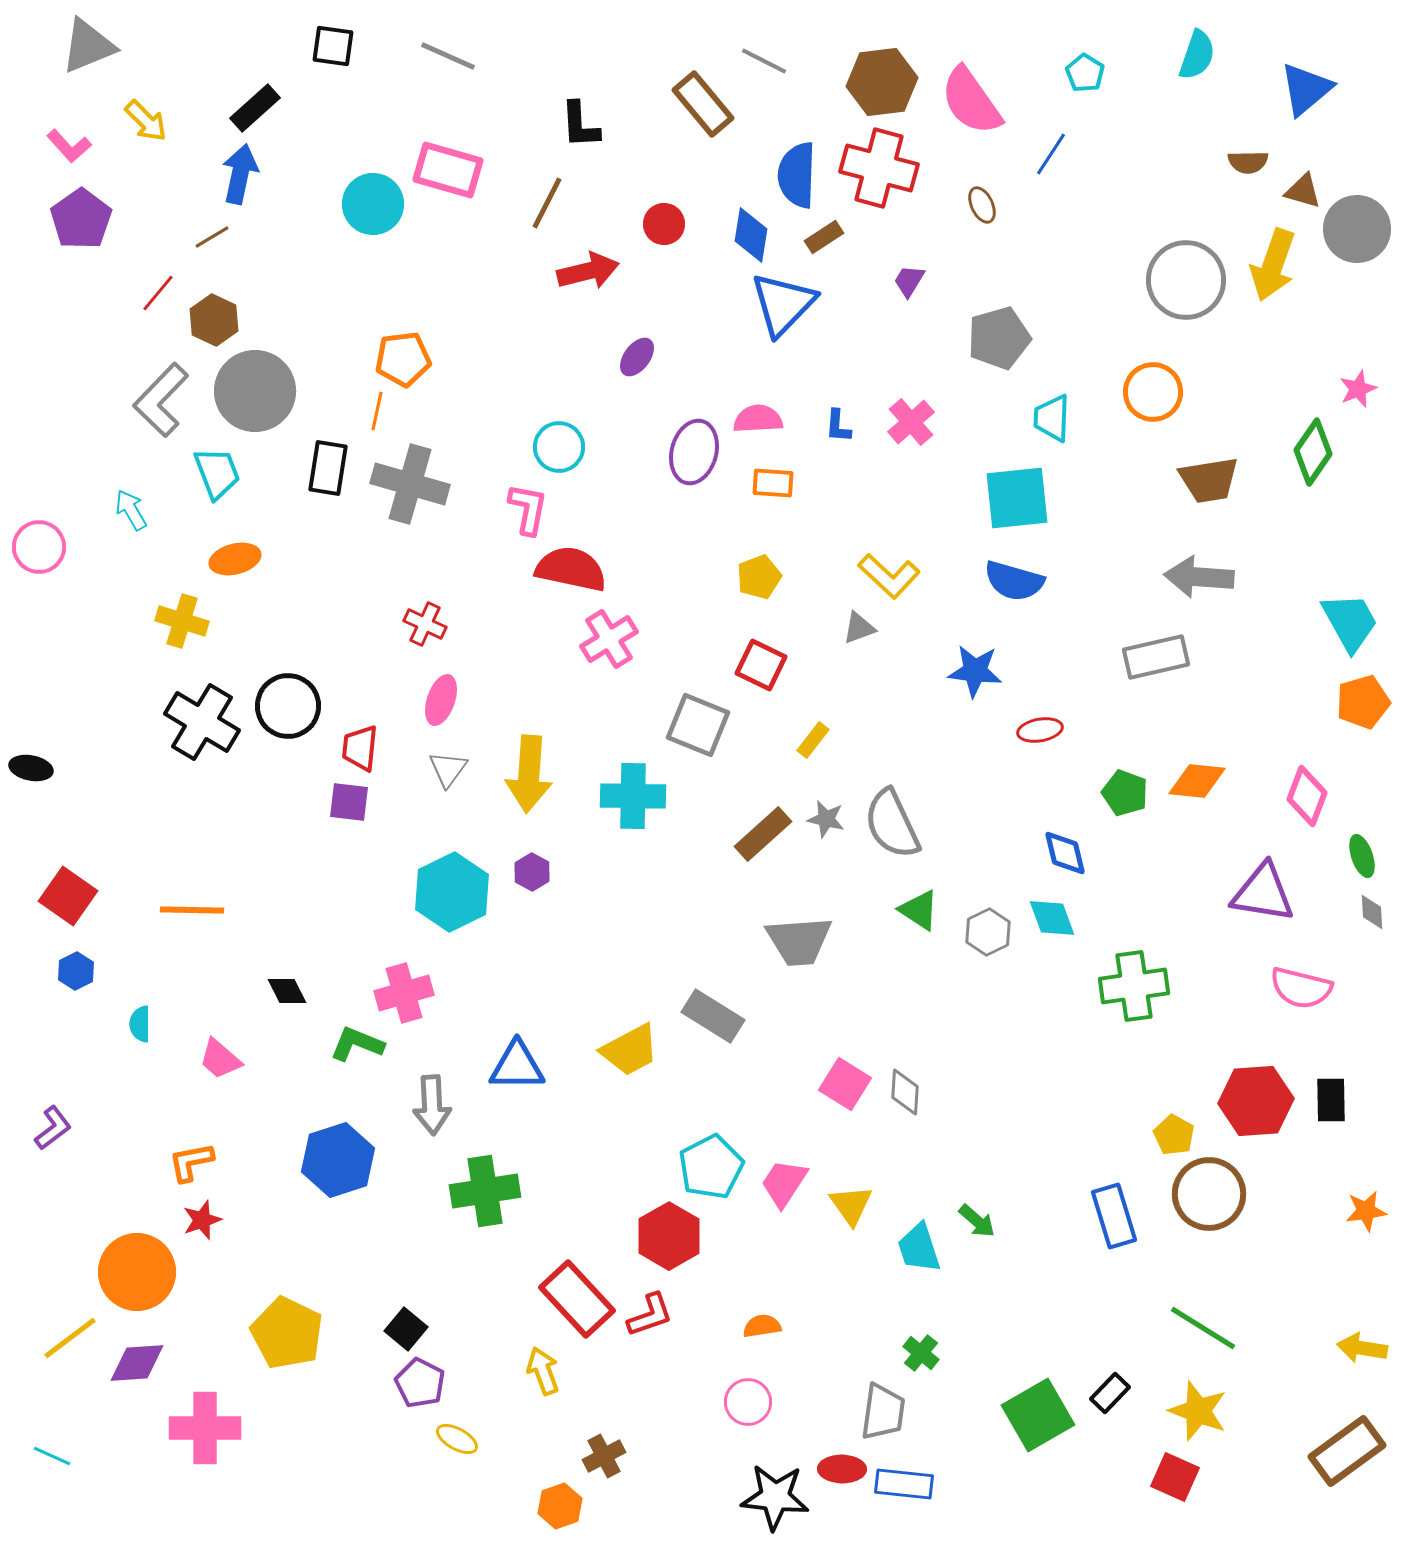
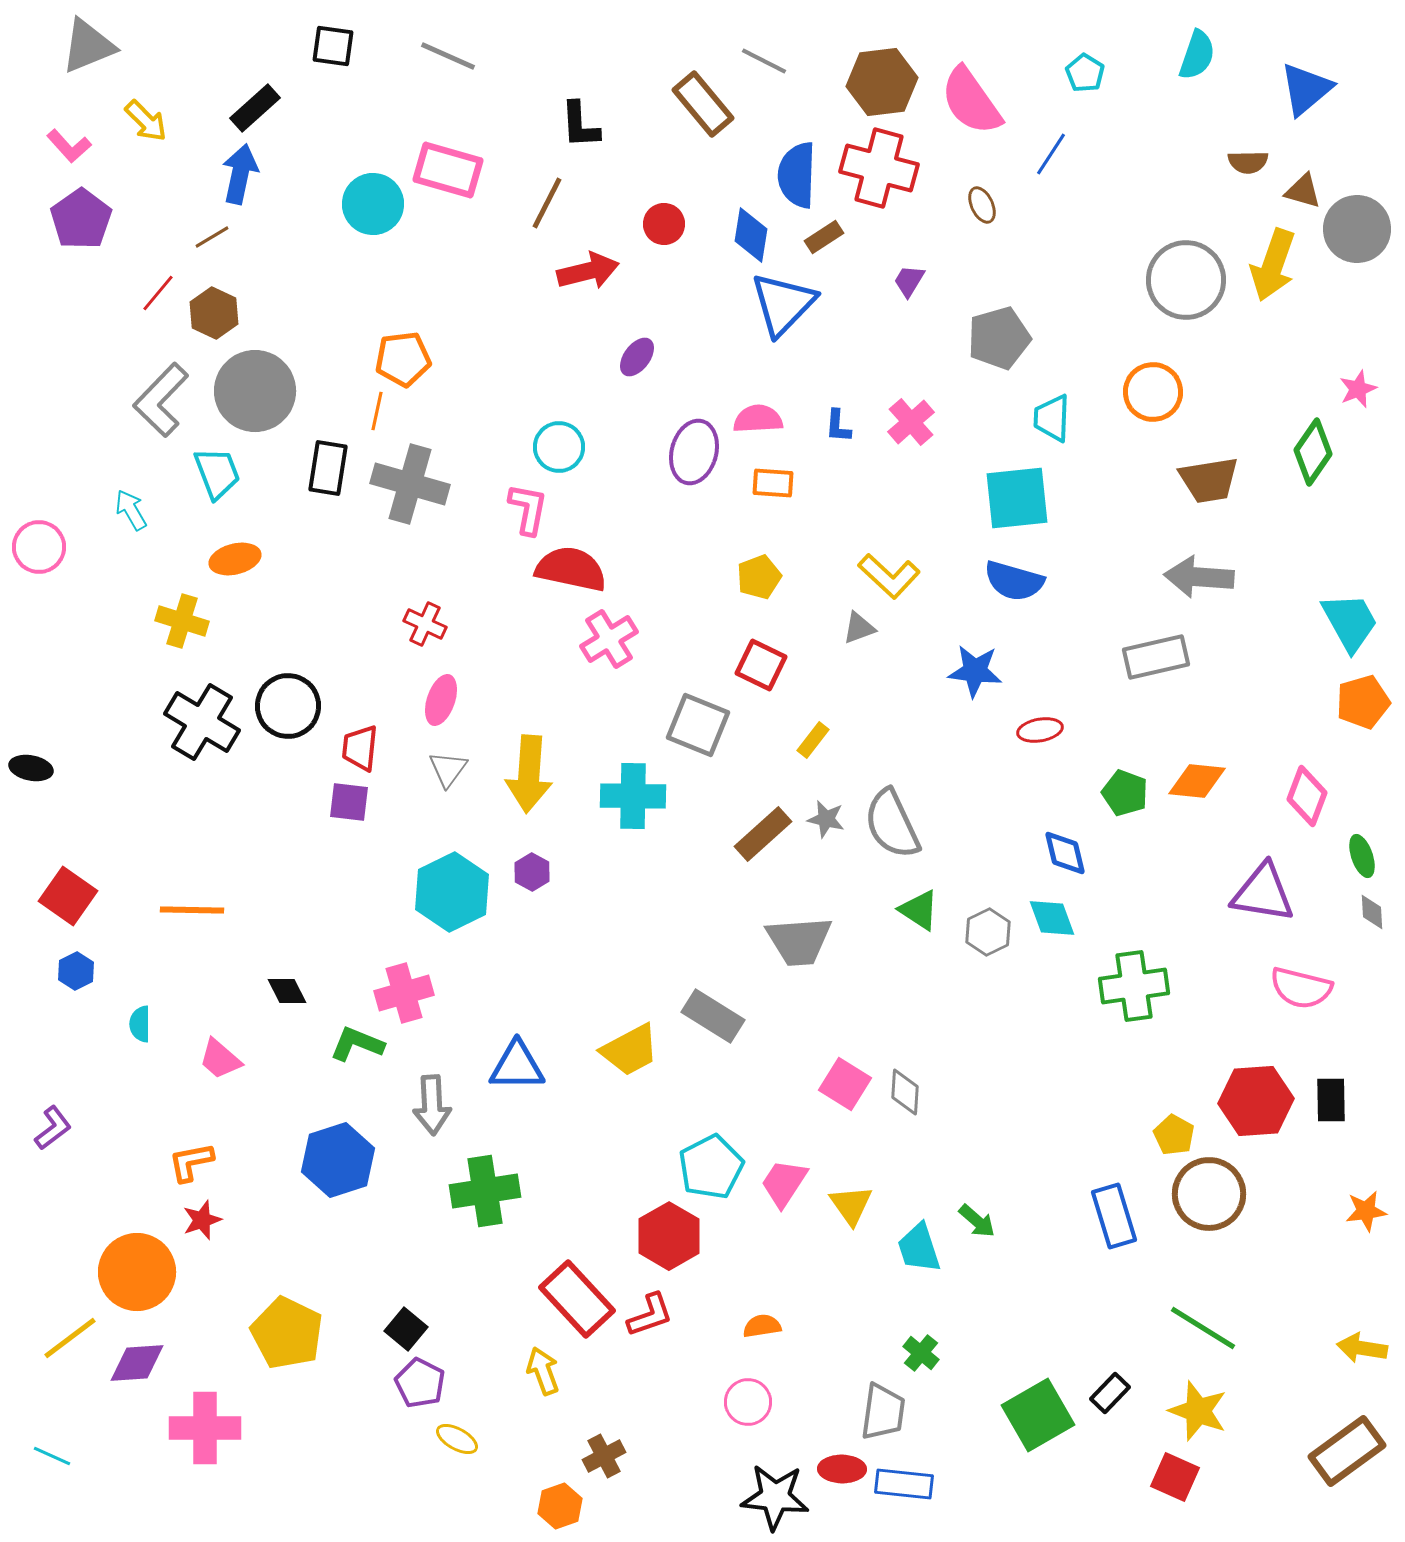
brown hexagon at (214, 320): moved 7 px up
